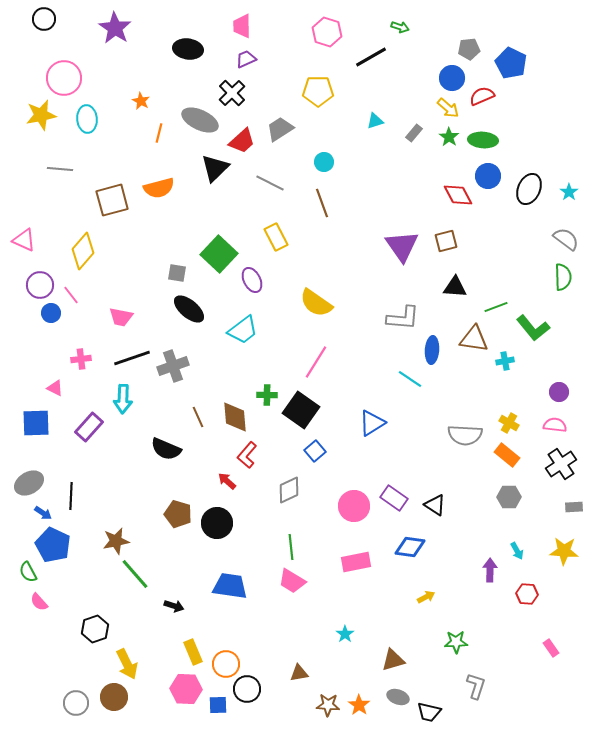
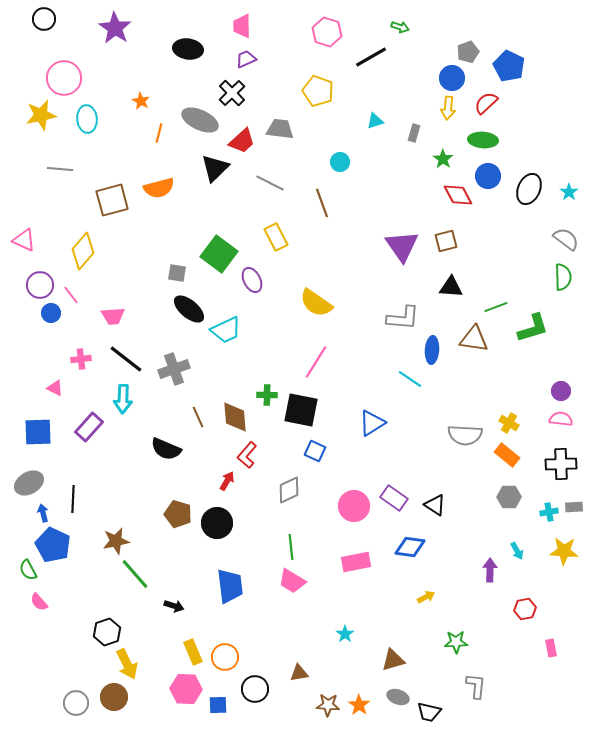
gray pentagon at (469, 49): moved 1 px left, 3 px down; rotated 15 degrees counterclockwise
blue pentagon at (511, 63): moved 2 px left, 3 px down
yellow pentagon at (318, 91): rotated 20 degrees clockwise
red semicircle at (482, 96): moved 4 px right, 7 px down; rotated 20 degrees counterclockwise
yellow arrow at (448, 108): rotated 55 degrees clockwise
gray trapezoid at (280, 129): rotated 40 degrees clockwise
gray rectangle at (414, 133): rotated 24 degrees counterclockwise
green star at (449, 137): moved 6 px left, 22 px down
cyan circle at (324, 162): moved 16 px right
green square at (219, 254): rotated 6 degrees counterclockwise
black triangle at (455, 287): moved 4 px left
pink trapezoid at (121, 317): moved 8 px left, 1 px up; rotated 15 degrees counterclockwise
green L-shape at (533, 328): rotated 68 degrees counterclockwise
cyan trapezoid at (243, 330): moved 17 px left; rotated 12 degrees clockwise
black line at (132, 358): moved 6 px left, 1 px down; rotated 57 degrees clockwise
cyan cross at (505, 361): moved 44 px right, 151 px down
gray cross at (173, 366): moved 1 px right, 3 px down
purple circle at (559, 392): moved 2 px right, 1 px up
black square at (301, 410): rotated 24 degrees counterclockwise
blue square at (36, 423): moved 2 px right, 9 px down
pink semicircle at (555, 425): moved 6 px right, 6 px up
blue square at (315, 451): rotated 25 degrees counterclockwise
black cross at (561, 464): rotated 32 degrees clockwise
red arrow at (227, 481): rotated 78 degrees clockwise
black line at (71, 496): moved 2 px right, 3 px down
blue arrow at (43, 513): rotated 138 degrees counterclockwise
green semicircle at (28, 572): moved 2 px up
blue trapezoid at (230, 586): rotated 75 degrees clockwise
red hexagon at (527, 594): moved 2 px left, 15 px down; rotated 15 degrees counterclockwise
black hexagon at (95, 629): moved 12 px right, 3 px down
pink rectangle at (551, 648): rotated 24 degrees clockwise
orange circle at (226, 664): moved 1 px left, 7 px up
gray L-shape at (476, 686): rotated 12 degrees counterclockwise
black circle at (247, 689): moved 8 px right
